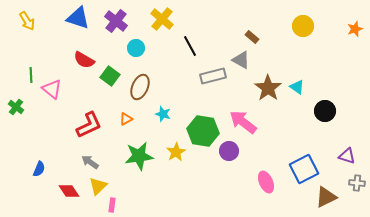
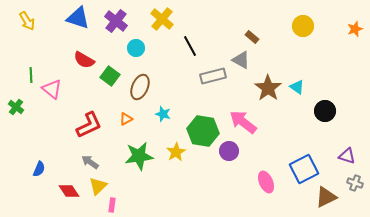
gray cross: moved 2 px left; rotated 14 degrees clockwise
